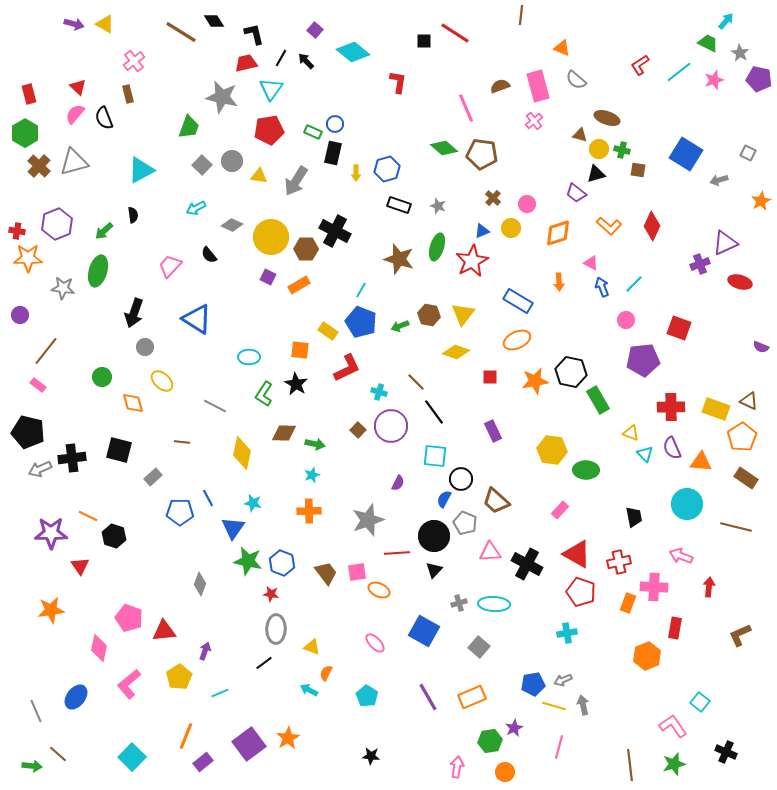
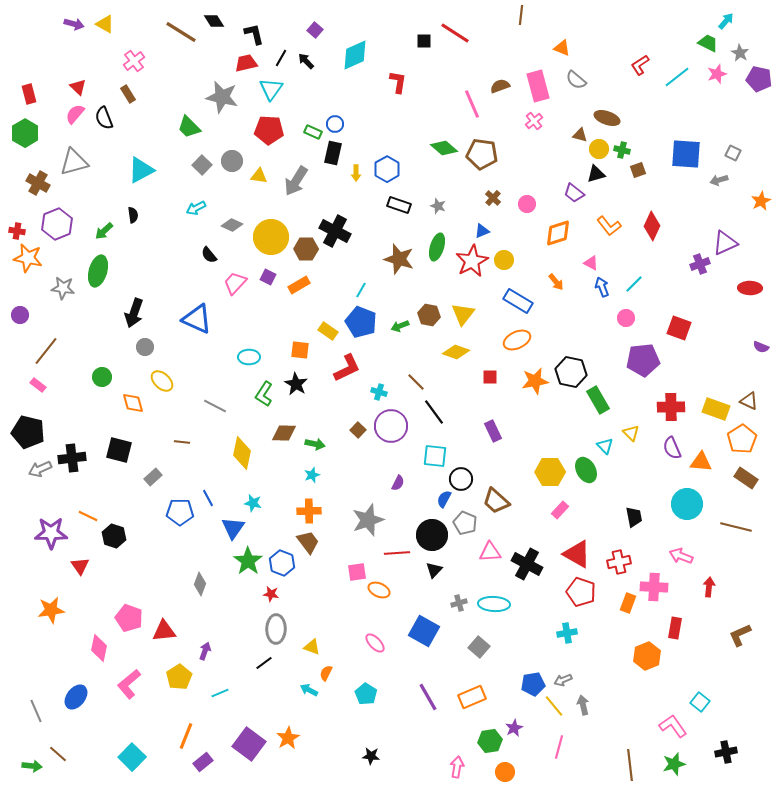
cyan diamond at (353, 52): moved 2 px right, 3 px down; rotated 64 degrees counterclockwise
cyan line at (679, 72): moved 2 px left, 5 px down
pink star at (714, 80): moved 3 px right, 6 px up
brown rectangle at (128, 94): rotated 18 degrees counterclockwise
pink line at (466, 108): moved 6 px right, 4 px up
green trapezoid at (189, 127): rotated 115 degrees clockwise
red pentagon at (269, 130): rotated 12 degrees clockwise
gray square at (748, 153): moved 15 px left
blue square at (686, 154): rotated 28 degrees counterclockwise
brown cross at (39, 166): moved 1 px left, 17 px down; rotated 15 degrees counterclockwise
blue hexagon at (387, 169): rotated 15 degrees counterclockwise
brown square at (638, 170): rotated 28 degrees counterclockwise
purple trapezoid at (576, 193): moved 2 px left
orange L-shape at (609, 226): rotated 10 degrees clockwise
yellow circle at (511, 228): moved 7 px left, 32 px down
orange star at (28, 258): rotated 12 degrees clockwise
pink trapezoid at (170, 266): moved 65 px right, 17 px down
orange arrow at (559, 282): moved 3 px left; rotated 36 degrees counterclockwise
red ellipse at (740, 282): moved 10 px right, 6 px down; rotated 15 degrees counterclockwise
blue triangle at (197, 319): rotated 8 degrees counterclockwise
pink circle at (626, 320): moved 2 px up
yellow triangle at (631, 433): rotated 24 degrees clockwise
orange pentagon at (742, 437): moved 2 px down
yellow hexagon at (552, 450): moved 2 px left, 22 px down; rotated 8 degrees counterclockwise
cyan triangle at (645, 454): moved 40 px left, 8 px up
green ellipse at (586, 470): rotated 60 degrees clockwise
black circle at (434, 536): moved 2 px left, 1 px up
green star at (248, 561): rotated 24 degrees clockwise
brown trapezoid at (326, 573): moved 18 px left, 31 px up
cyan pentagon at (367, 696): moved 1 px left, 2 px up
yellow line at (554, 706): rotated 35 degrees clockwise
purple square at (249, 744): rotated 16 degrees counterclockwise
black cross at (726, 752): rotated 35 degrees counterclockwise
